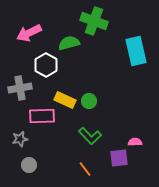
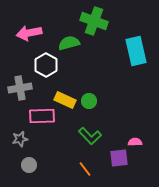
pink arrow: rotated 15 degrees clockwise
